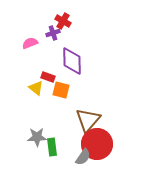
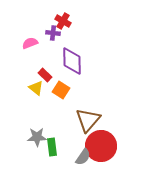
purple cross: rotated 24 degrees clockwise
red rectangle: moved 3 px left, 2 px up; rotated 24 degrees clockwise
orange square: rotated 18 degrees clockwise
red circle: moved 4 px right, 2 px down
